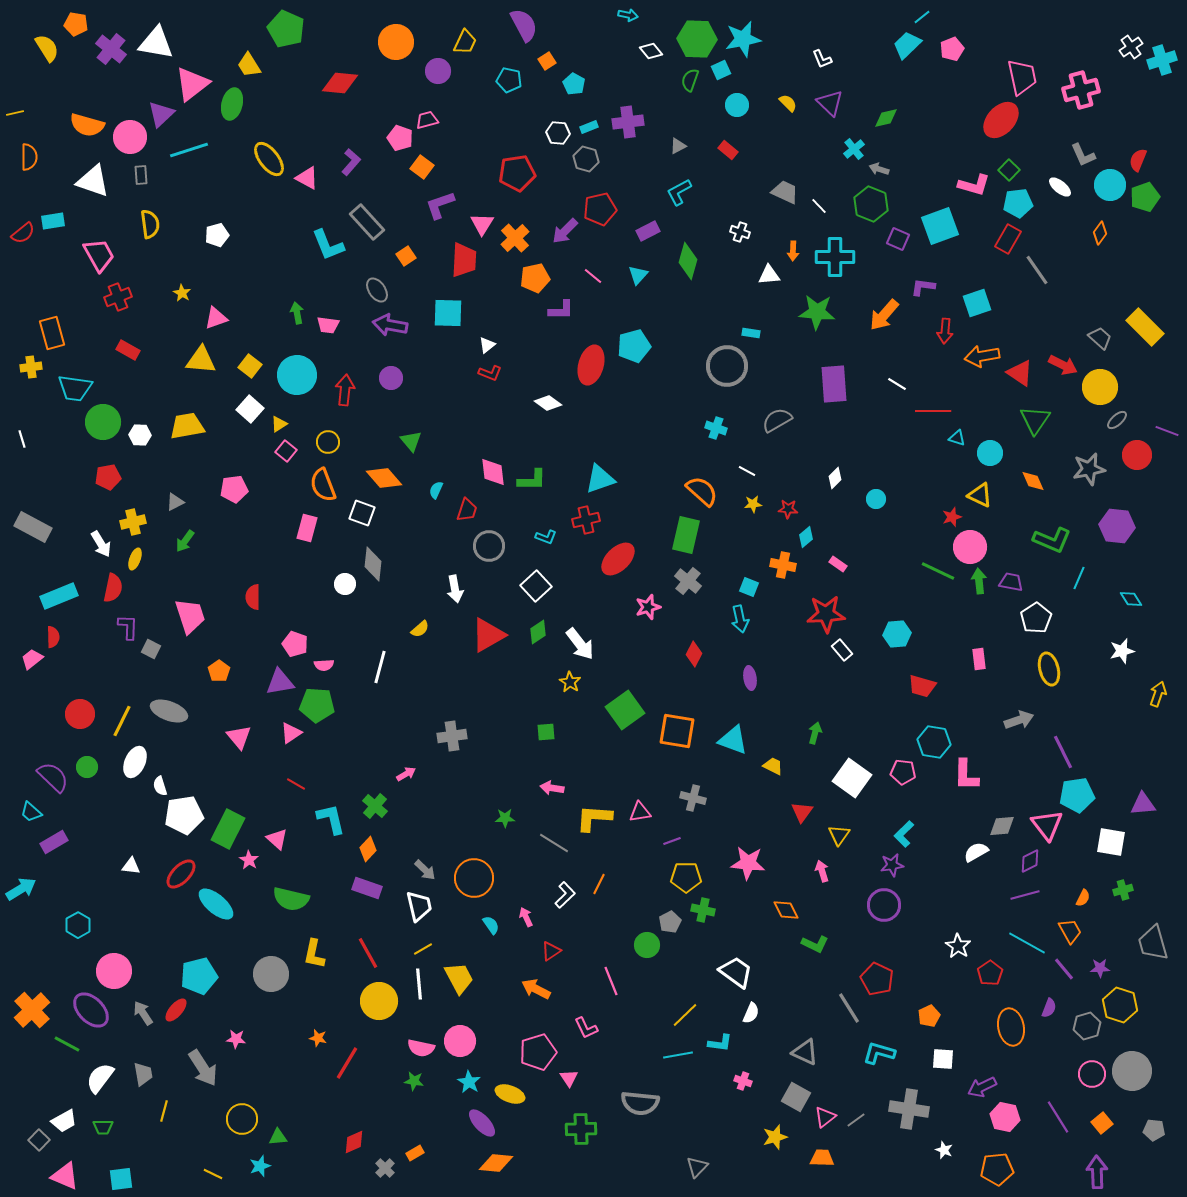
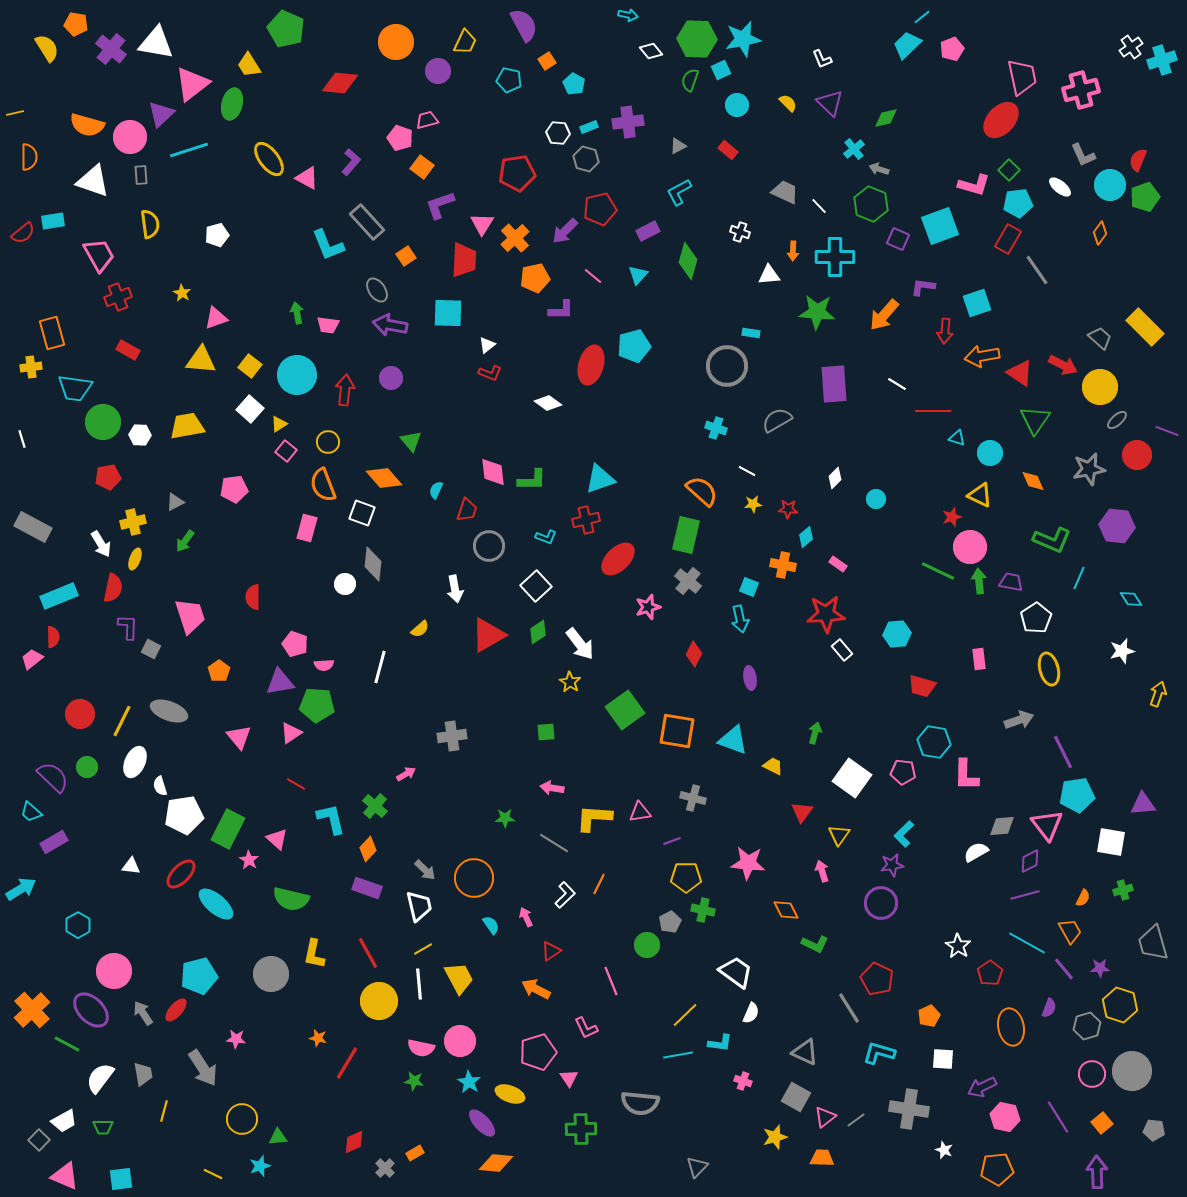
purple circle at (884, 905): moved 3 px left, 2 px up
